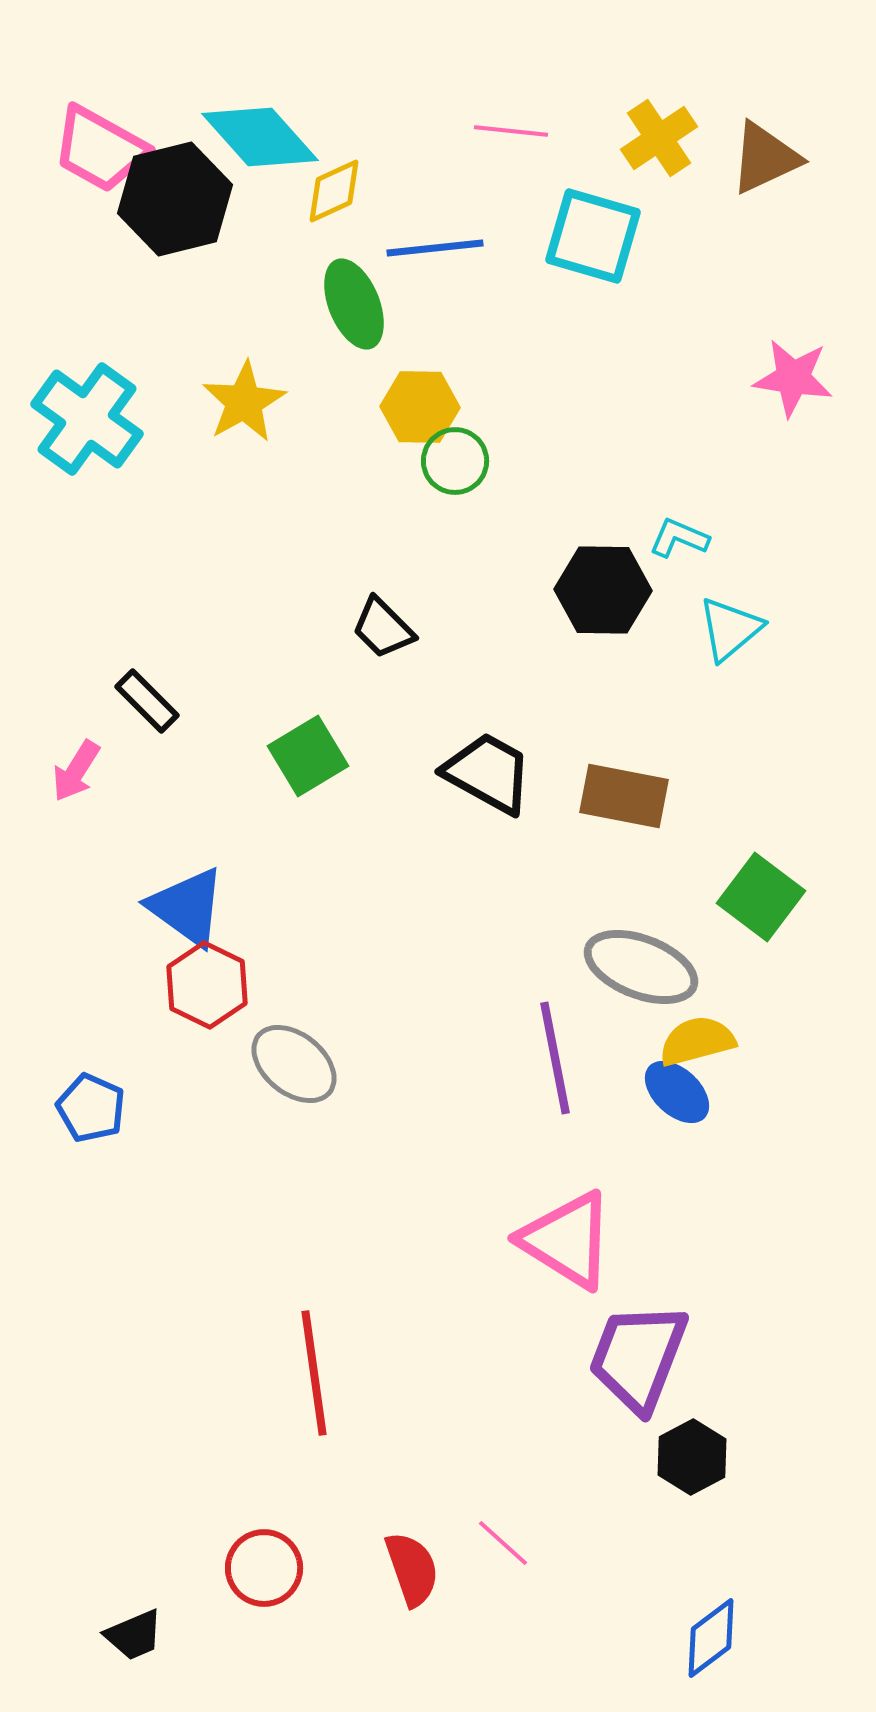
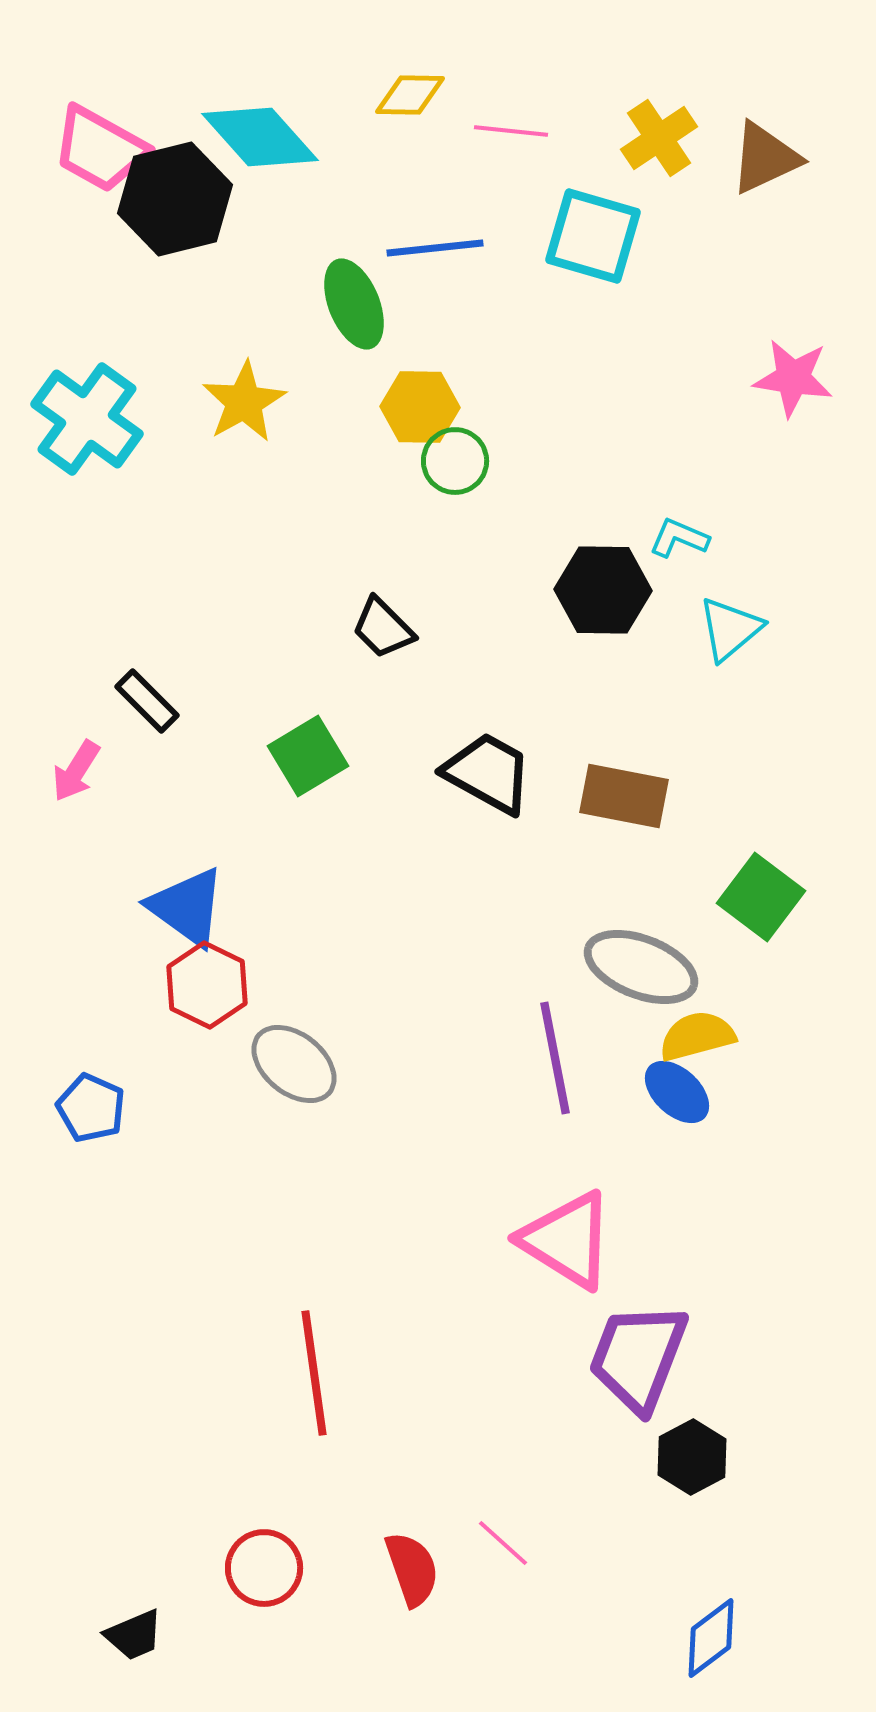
yellow diamond at (334, 191): moved 76 px right, 96 px up; rotated 26 degrees clockwise
yellow semicircle at (697, 1041): moved 5 px up
